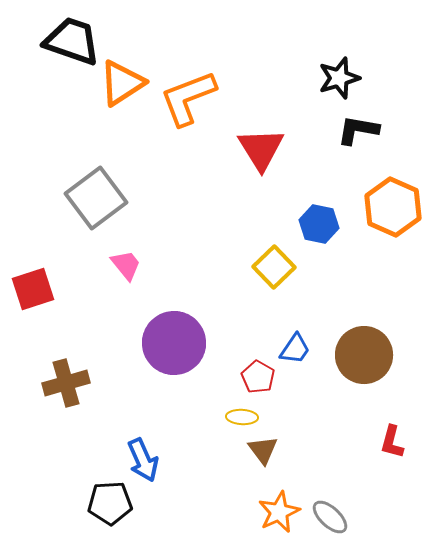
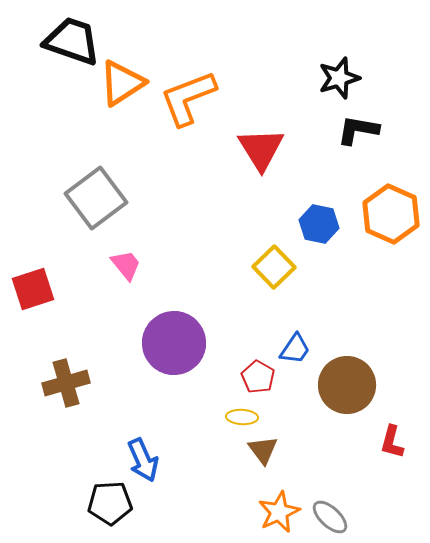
orange hexagon: moved 2 px left, 7 px down
brown circle: moved 17 px left, 30 px down
